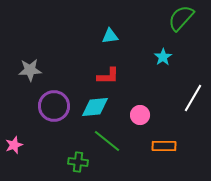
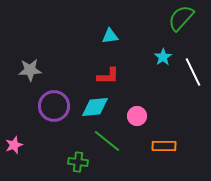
white line: moved 26 px up; rotated 56 degrees counterclockwise
pink circle: moved 3 px left, 1 px down
